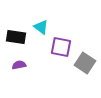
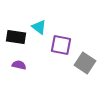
cyan triangle: moved 2 px left
purple square: moved 2 px up
purple semicircle: rotated 24 degrees clockwise
